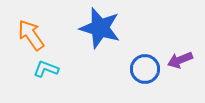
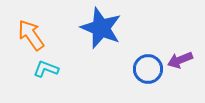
blue star: moved 1 px right; rotated 6 degrees clockwise
blue circle: moved 3 px right
